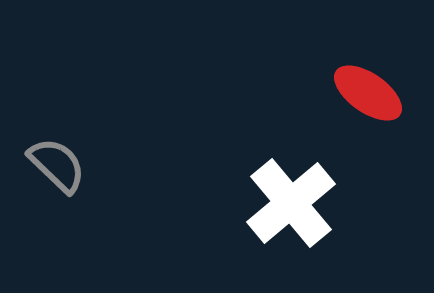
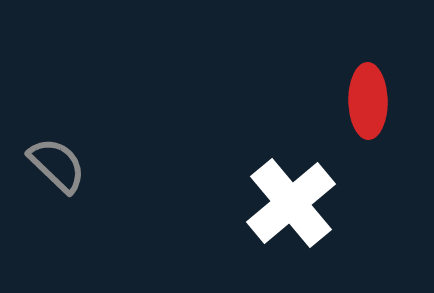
red ellipse: moved 8 px down; rotated 54 degrees clockwise
